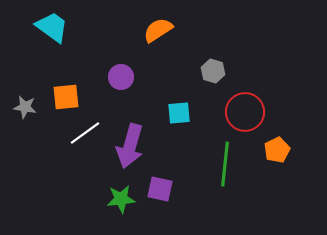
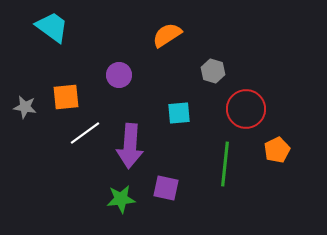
orange semicircle: moved 9 px right, 5 px down
purple circle: moved 2 px left, 2 px up
red circle: moved 1 px right, 3 px up
purple arrow: rotated 12 degrees counterclockwise
purple square: moved 6 px right, 1 px up
